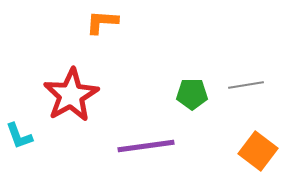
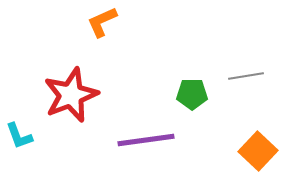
orange L-shape: rotated 28 degrees counterclockwise
gray line: moved 9 px up
red star: rotated 8 degrees clockwise
purple line: moved 6 px up
orange square: rotated 6 degrees clockwise
